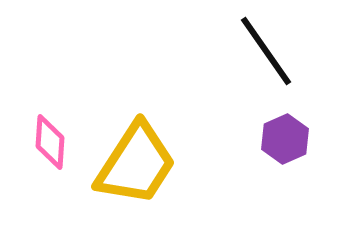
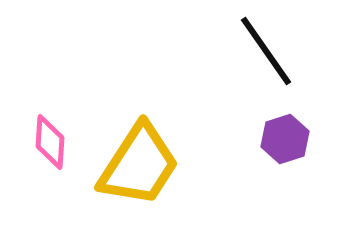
purple hexagon: rotated 6 degrees clockwise
yellow trapezoid: moved 3 px right, 1 px down
